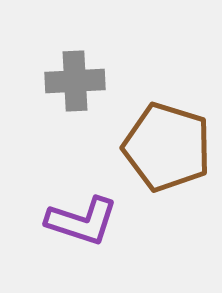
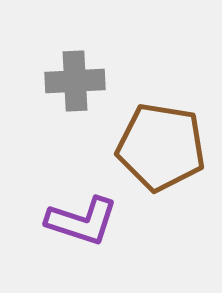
brown pentagon: moved 6 px left; rotated 8 degrees counterclockwise
